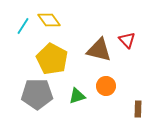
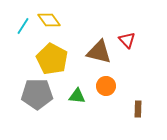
brown triangle: moved 2 px down
green triangle: rotated 24 degrees clockwise
